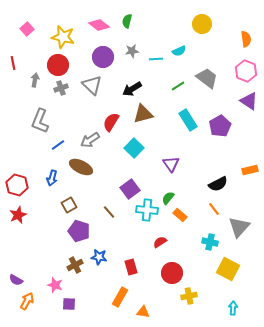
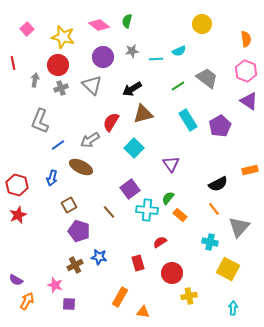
red rectangle at (131, 267): moved 7 px right, 4 px up
